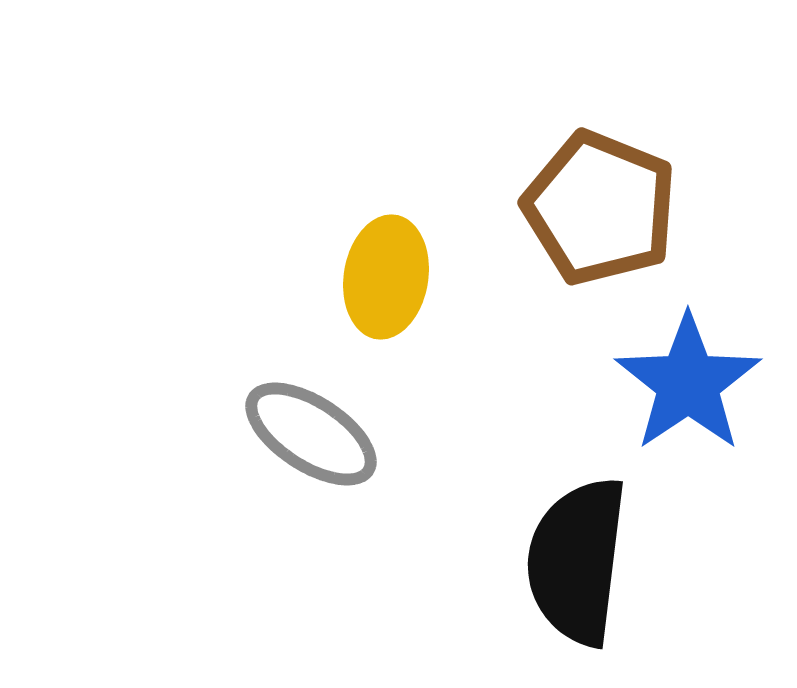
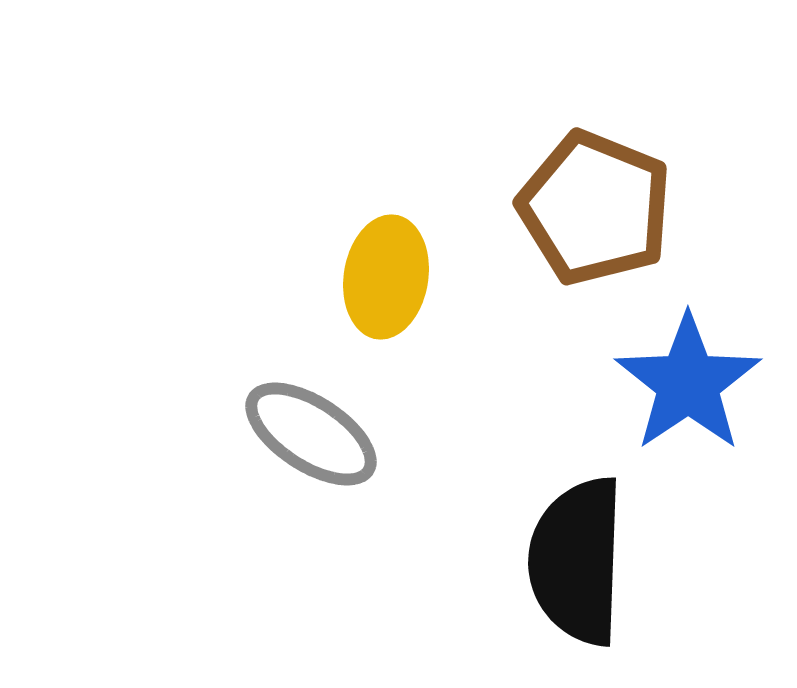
brown pentagon: moved 5 px left
black semicircle: rotated 5 degrees counterclockwise
